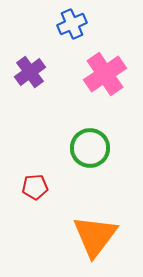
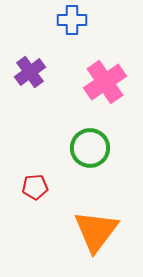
blue cross: moved 4 px up; rotated 24 degrees clockwise
pink cross: moved 8 px down
orange triangle: moved 1 px right, 5 px up
